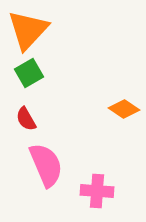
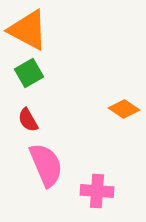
orange triangle: rotated 45 degrees counterclockwise
red semicircle: moved 2 px right, 1 px down
